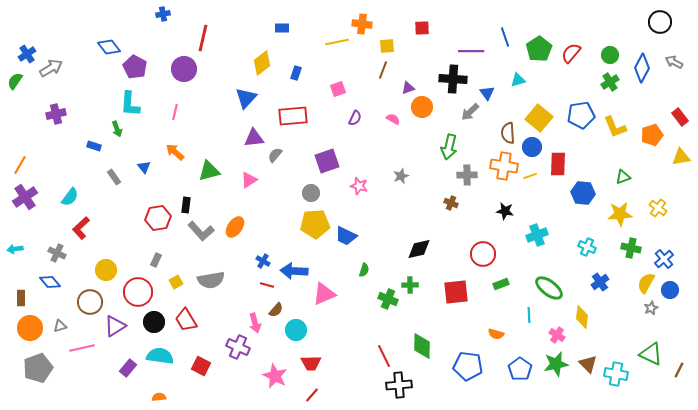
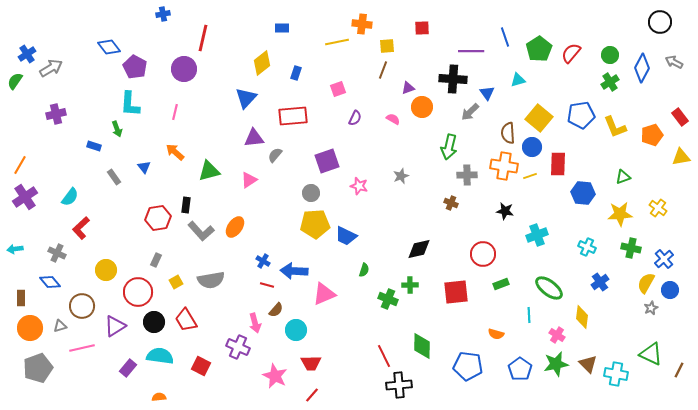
brown circle at (90, 302): moved 8 px left, 4 px down
